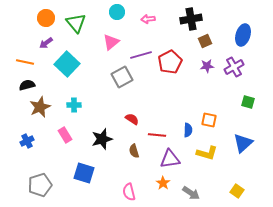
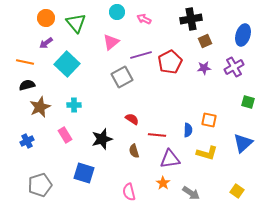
pink arrow: moved 4 px left; rotated 32 degrees clockwise
purple star: moved 3 px left, 2 px down
